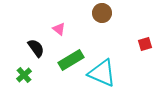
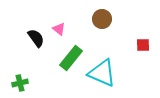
brown circle: moved 6 px down
red square: moved 2 px left, 1 px down; rotated 16 degrees clockwise
black semicircle: moved 10 px up
green rectangle: moved 2 px up; rotated 20 degrees counterclockwise
green cross: moved 4 px left, 8 px down; rotated 28 degrees clockwise
